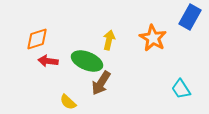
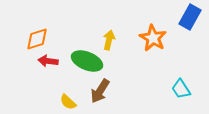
brown arrow: moved 1 px left, 8 px down
